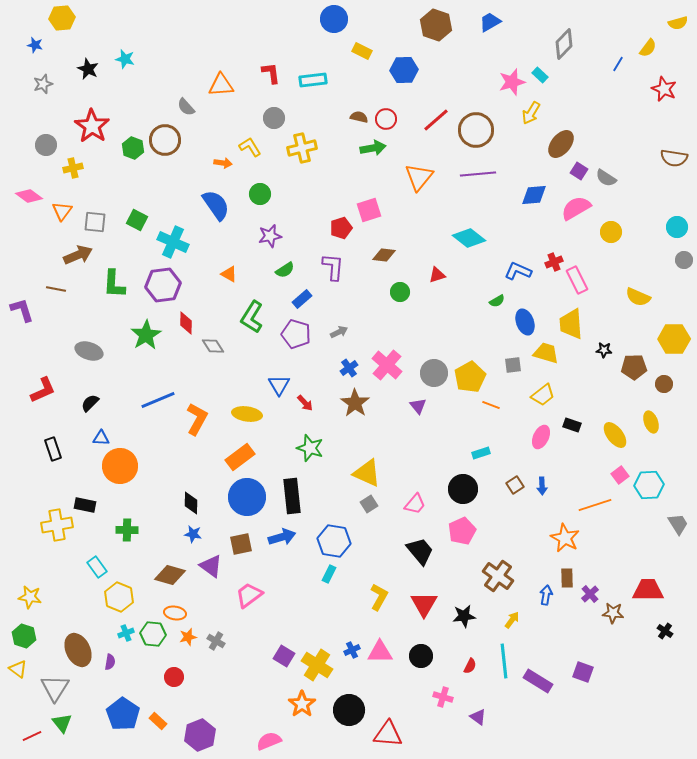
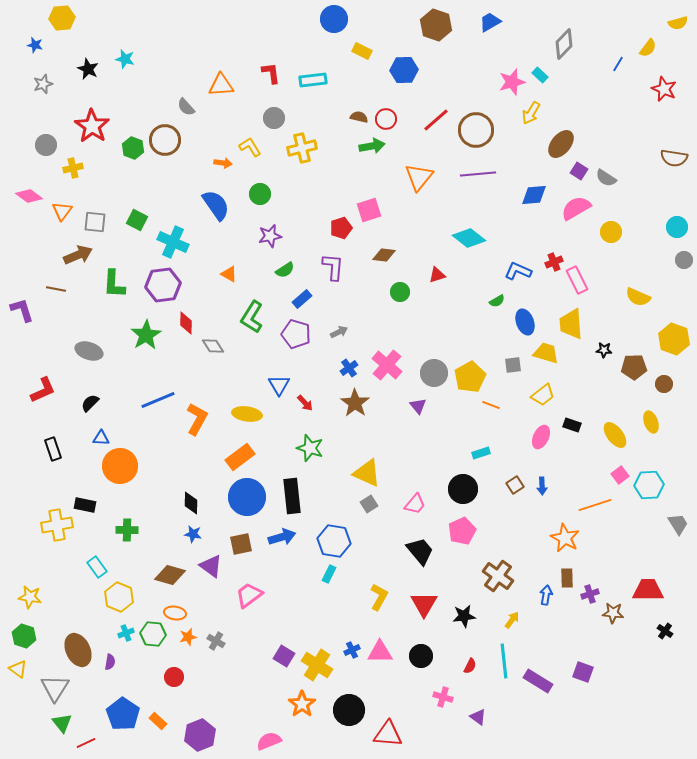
green arrow at (373, 148): moved 1 px left, 2 px up
yellow hexagon at (674, 339): rotated 20 degrees clockwise
purple cross at (590, 594): rotated 24 degrees clockwise
red line at (32, 736): moved 54 px right, 7 px down
